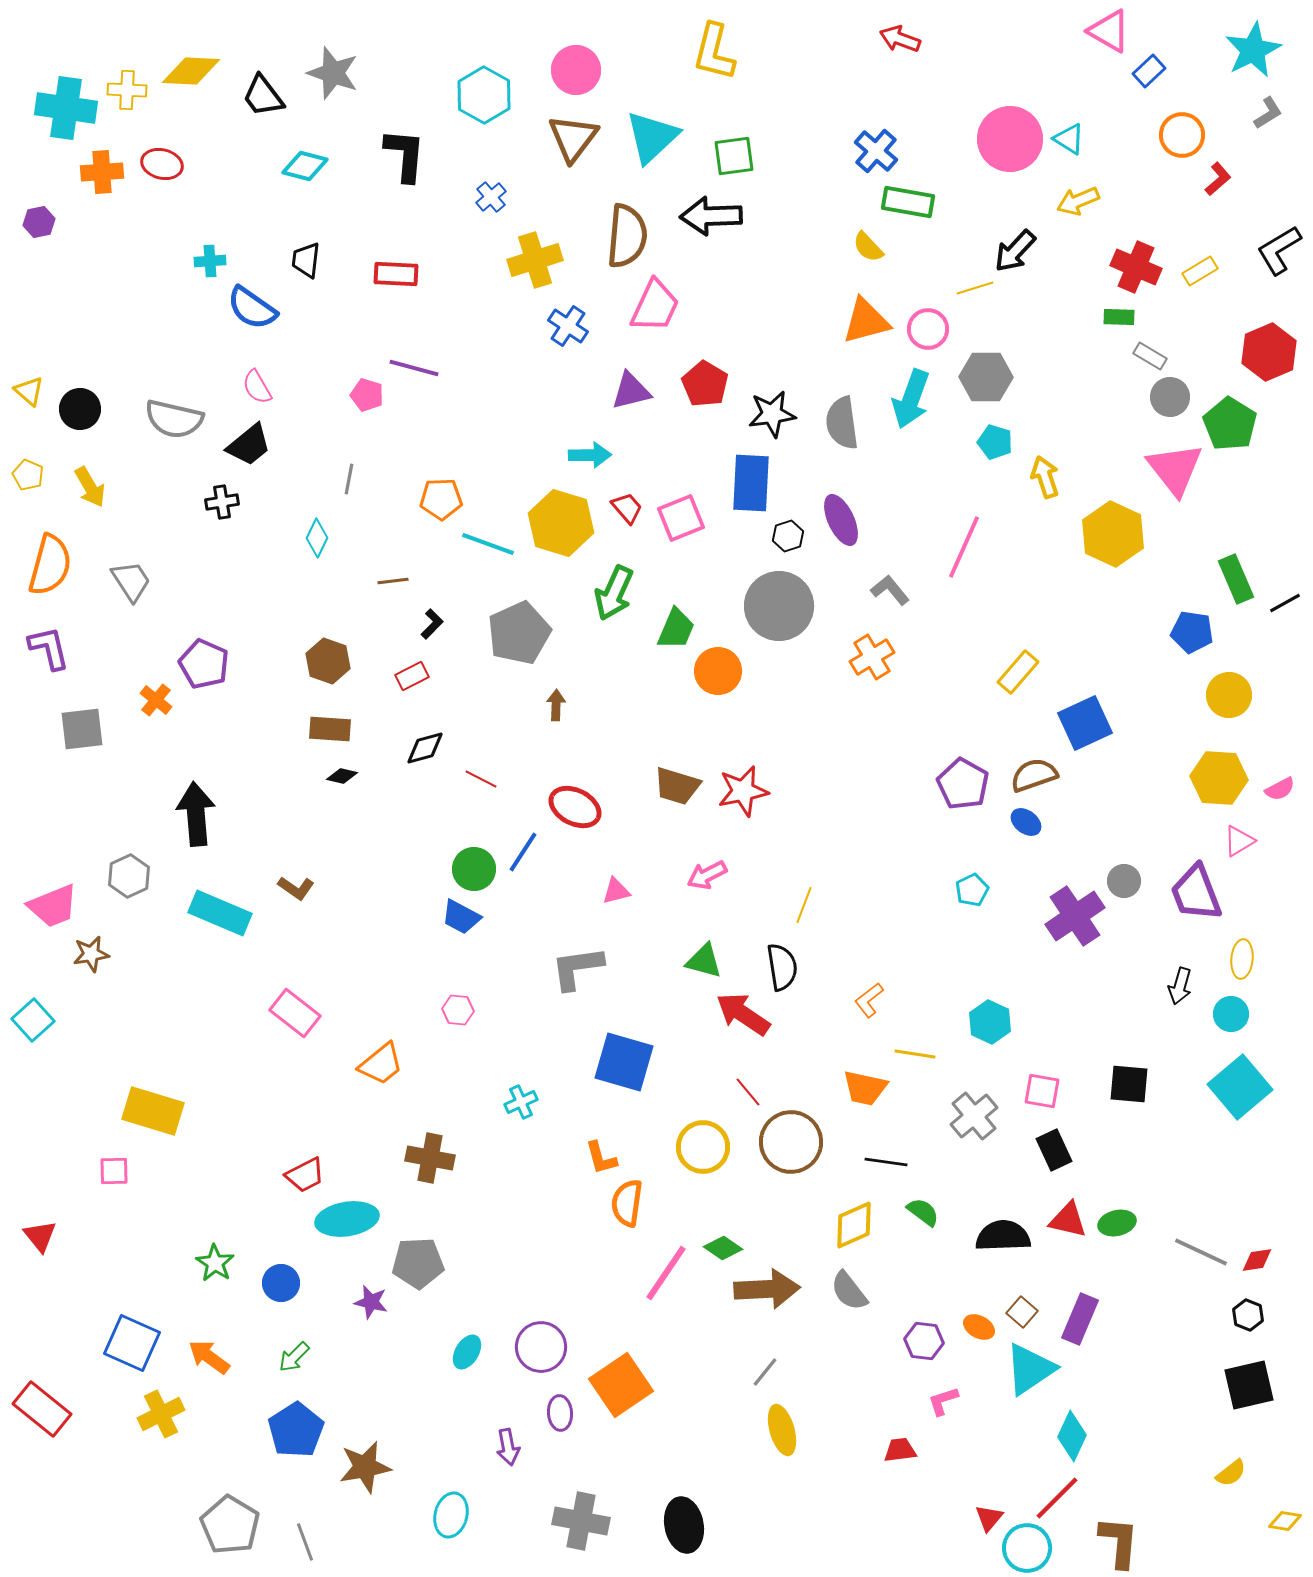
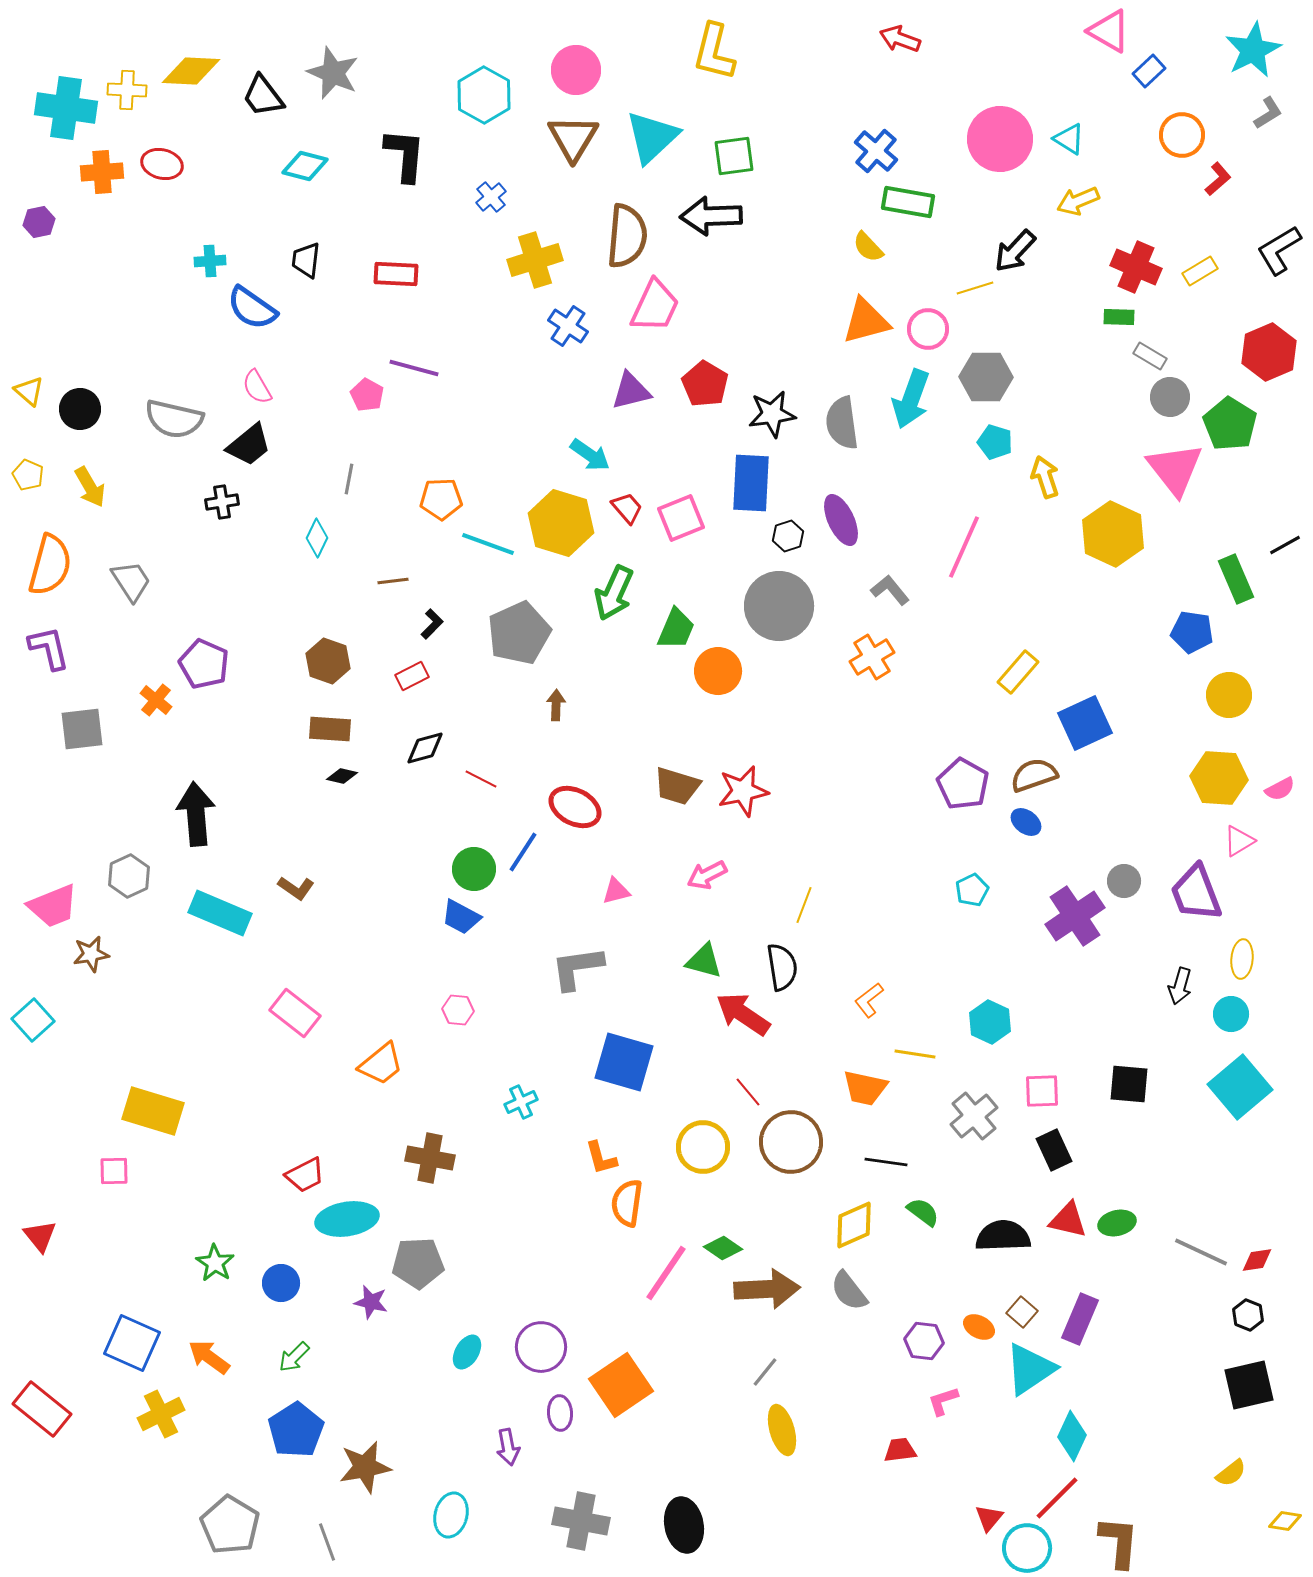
gray star at (333, 73): rotated 4 degrees clockwise
brown triangle at (573, 138): rotated 6 degrees counterclockwise
pink circle at (1010, 139): moved 10 px left
pink pentagon at (367, 395): rotated 12 degrees clockwise
cyan arrow at (590, 455): rotated 36 degrees clockwise
black line at (1285, 603): moved 58 px up
pink square at (1042, 1091): rotated 12 degrees counterclockwise
gray line at (305, 1542): moved 22 px right
